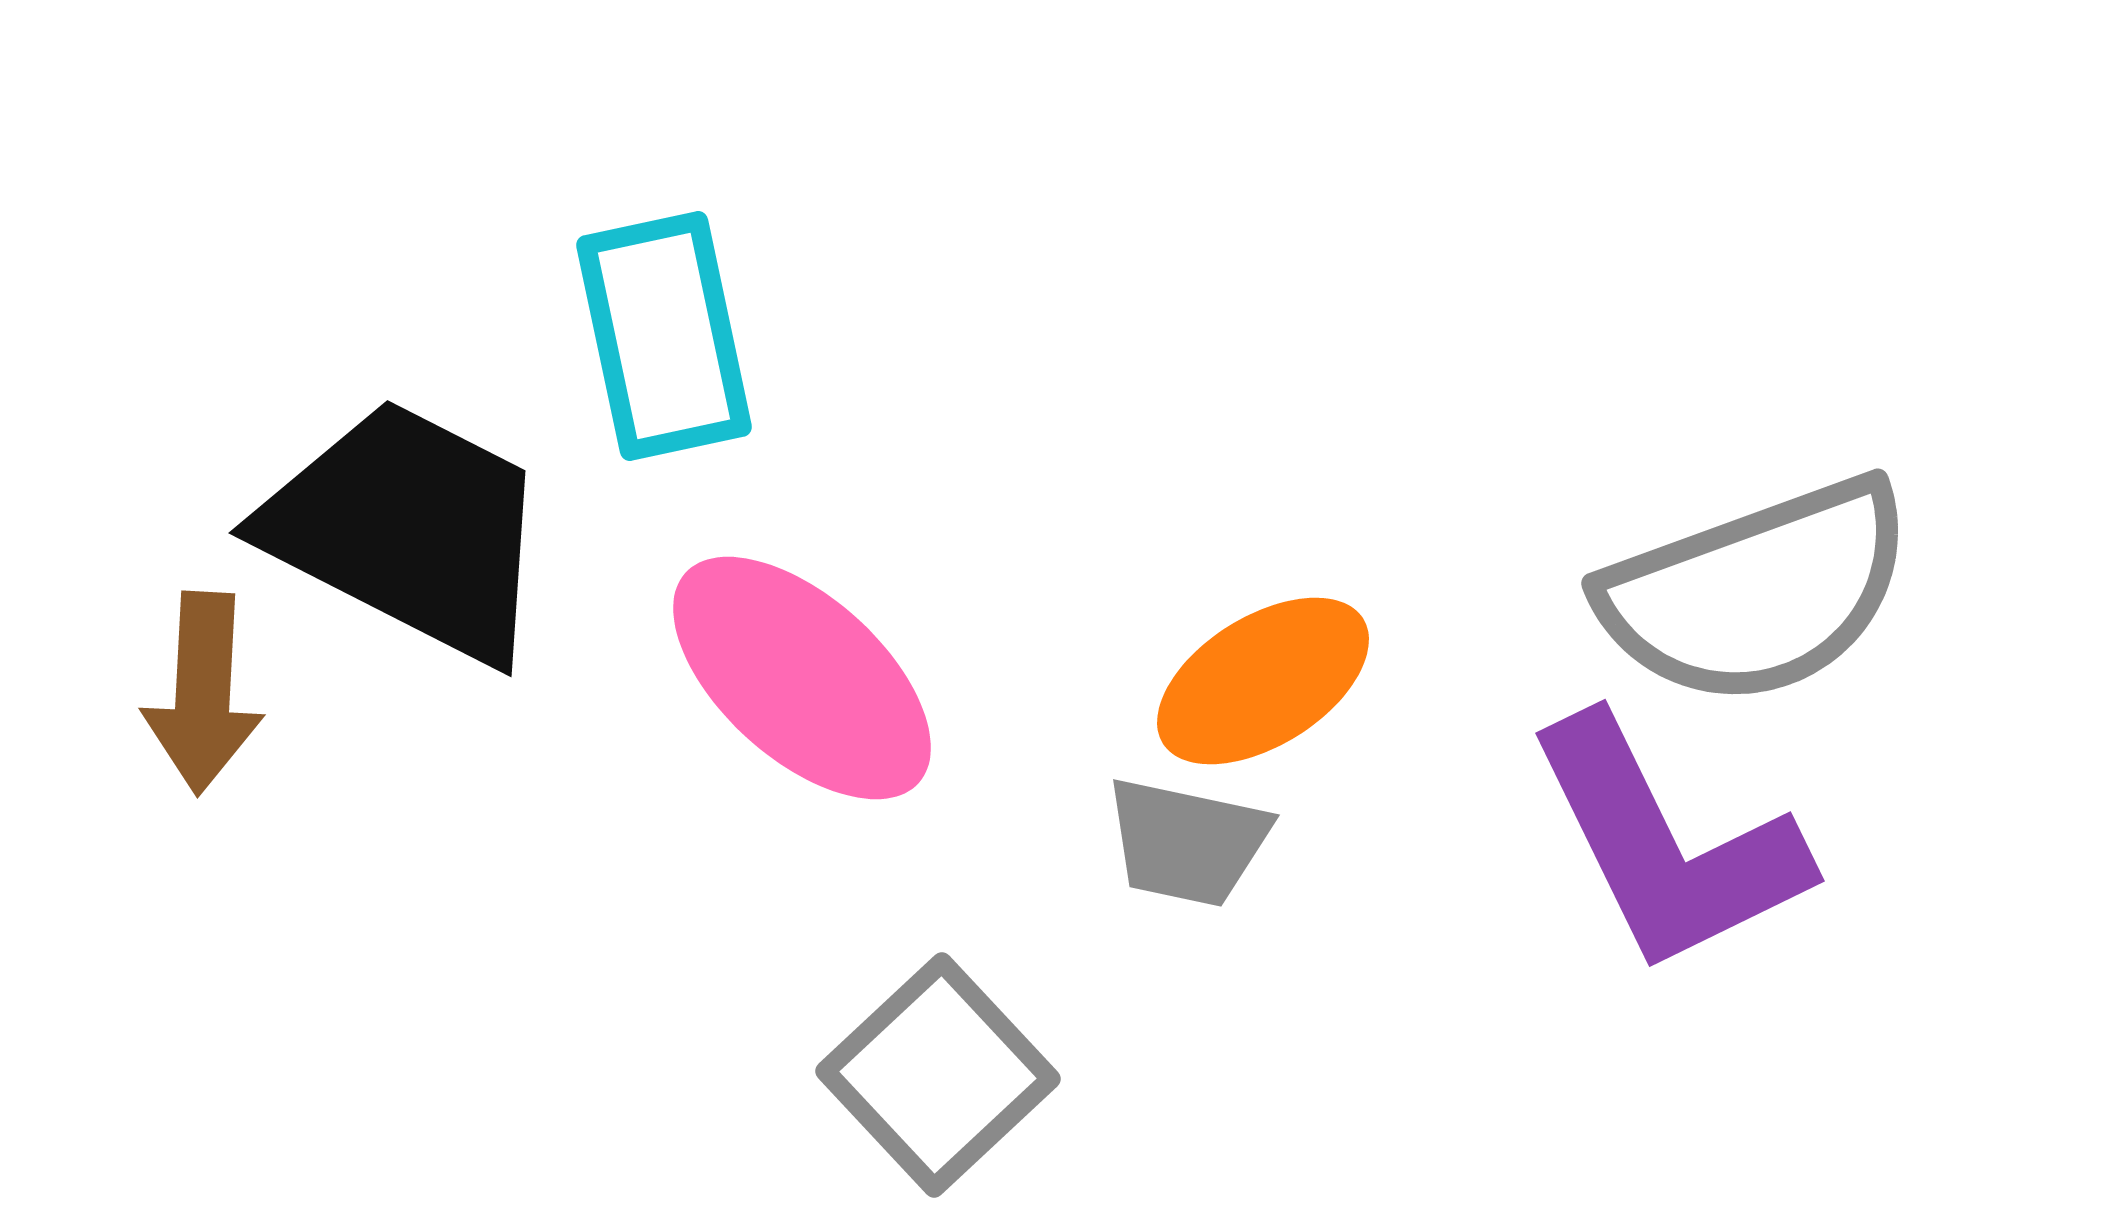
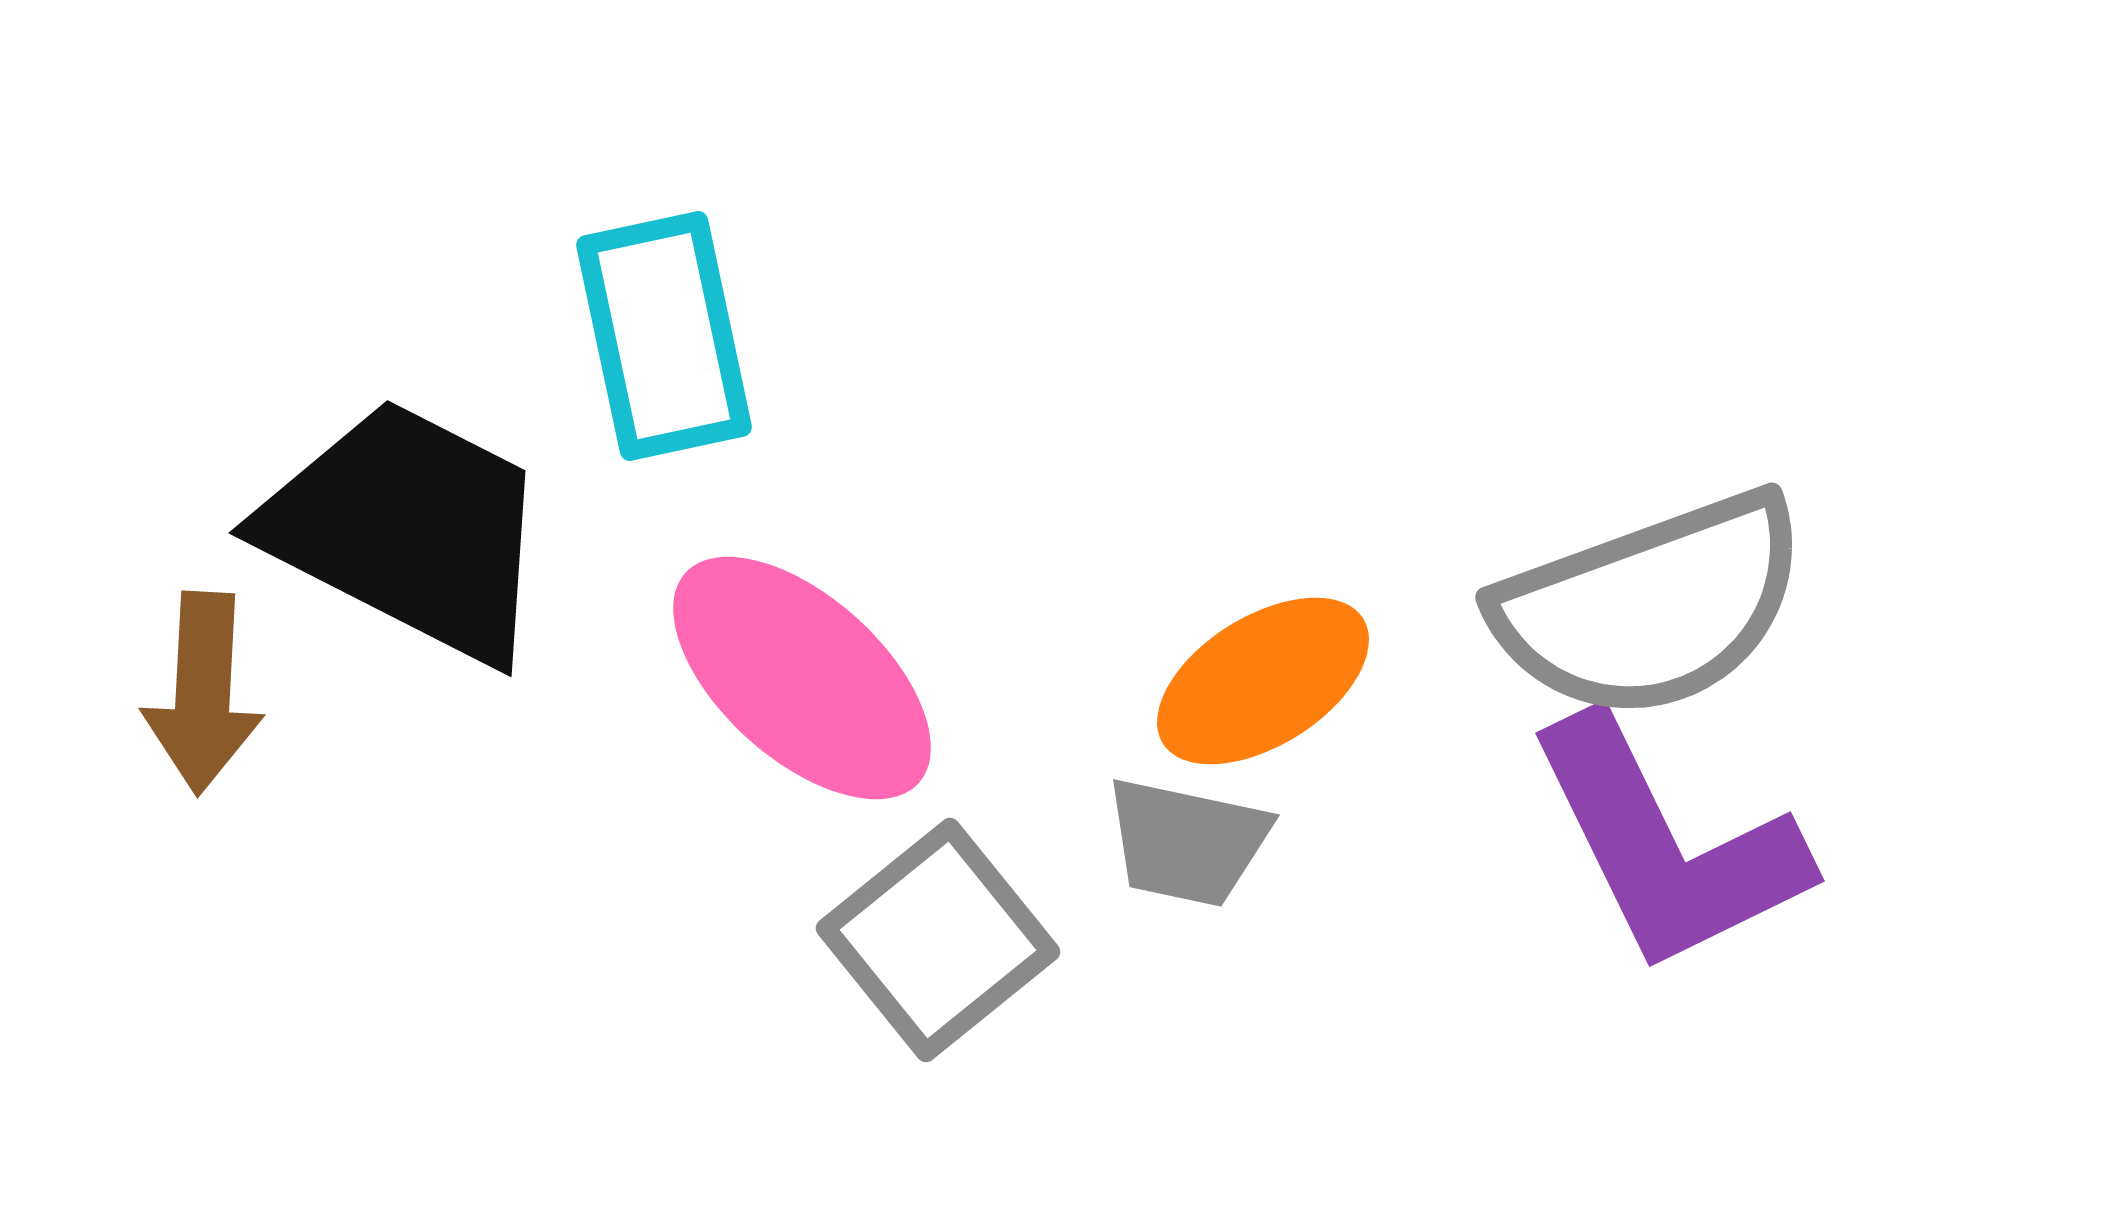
gray semicircle: moved 106 px left, 14 px down
gray square: moved 135 px up; rotated 4 degrees clockwise
